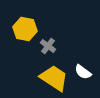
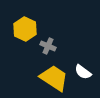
yellow hexagon: rotated 15 degrees clockwise
gray cross: rotated 14 degrees counterclockwise
